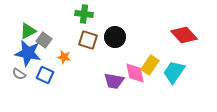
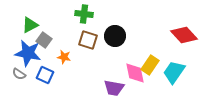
green triangle: moved 2 px right, 6 px up
black circle: moved 1 px up
purple trapezoid: moved 7 px down
